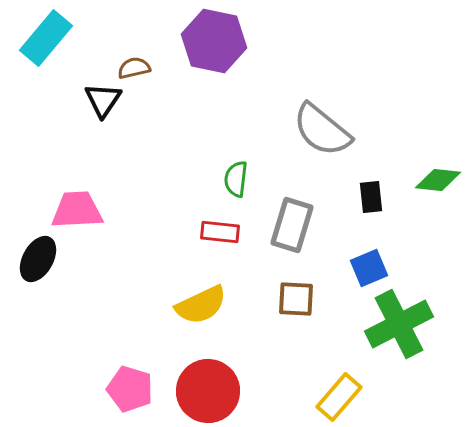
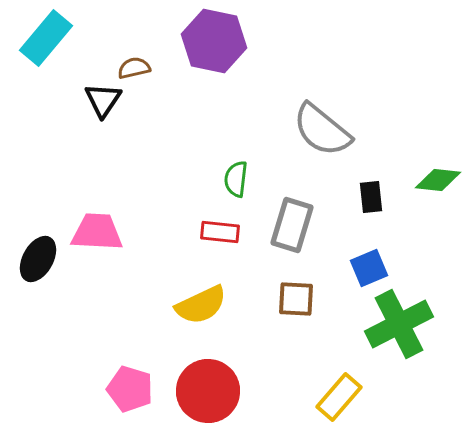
pink trapezoid: moved 20 px right, 22 px down; rotated 6 degrees clockwise
